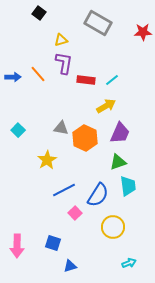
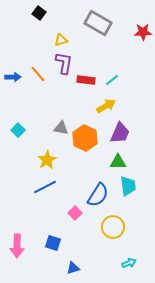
green triangle: rotated 18 degrees clockwise
blue line: moved 19 px left, 3 px up
blue triangle: moved 3 px right, 2 px down
